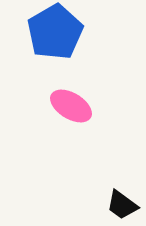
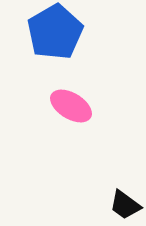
black trapezoid: moved 3 px right
